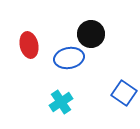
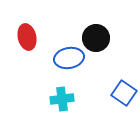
black circle: moved 5 px right, 4 px down
red ellipse: moved 2 px left, 8 px up
cyan cross: moved 1 px right, 3 px up; rotated 25 degrees clockwise
